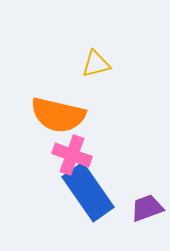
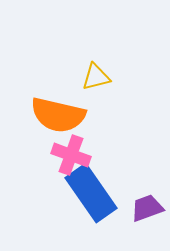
yellow triangle: moved 13 px down
pink cross: moved 1 px left
blue rectangle: moved 3 px right, 1 px down
